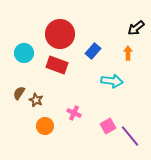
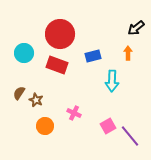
blue rectangle: moved 5 px down; rotated 35 degrees clockwise
cyan arrow: rotated 85 degrees clockwise
